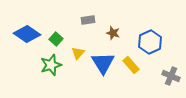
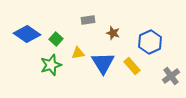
yellow triangle: rotated 40 degrees clockwise
yellow rectangle: moved 1 px right, 1 px down
gray cross: rotated 30 degrees clockwise
